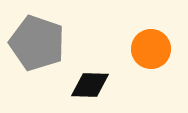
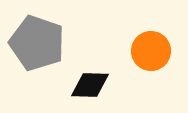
orange circle: moved 2 px down
